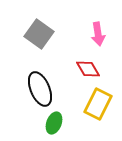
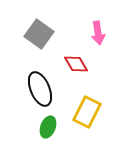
pink arrow: moved 1 px up
red diamond: moved 12 px left, 5 px up
yellow rectangle: moved 11 px left, 8 px down
green ellipse: moved 6 px left, 4 px down
